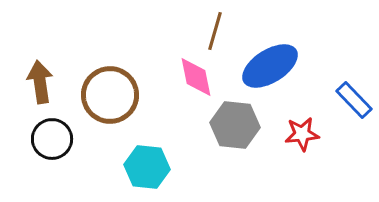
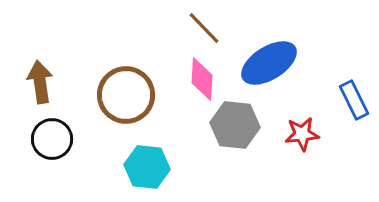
brown line: moved 11 px left, 3 px up; rotated 60 degrees counterclockwise
blue ellipse: moved 1 px left, 3 px up
pink diamond: moved 6 px right, 2 px down; rotated 15 degrees clockwise
brown circle: moved 16 px right
blue rectangle: rotated 18 degrees clockwise
